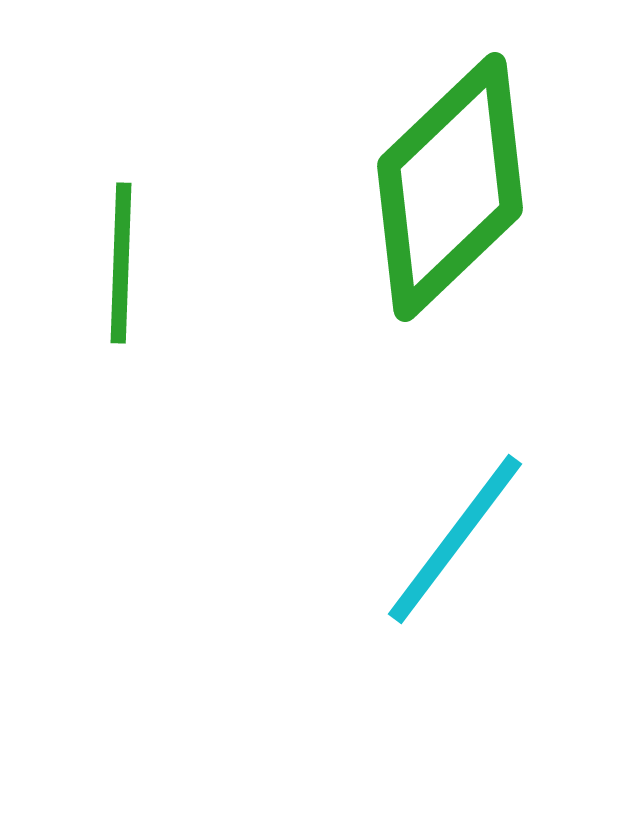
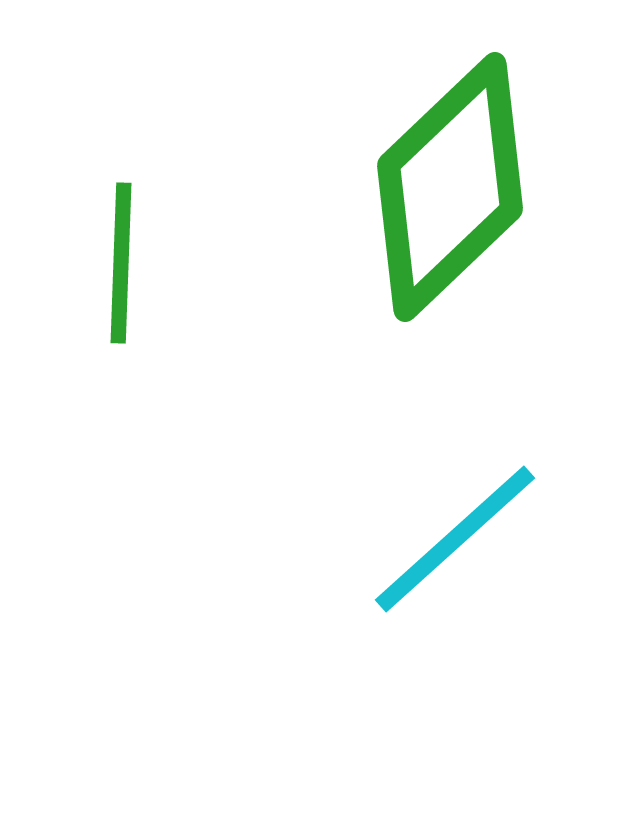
cyan line: rotated 11 degrees clockwise
